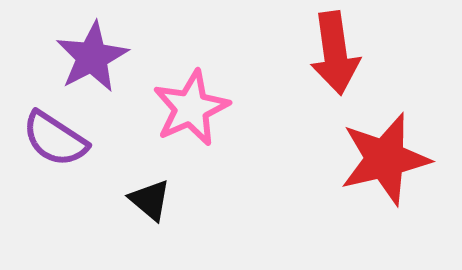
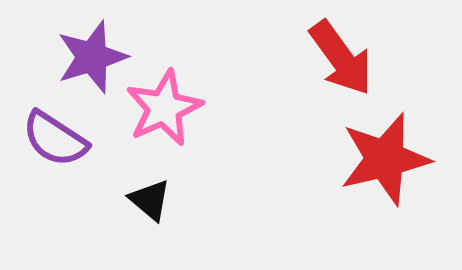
red arrow: moved 6 px right, 5 px down; rotated 28 degrees counterclockwise
purple star: rotated 10 degrees clockwise
pink star: moved 27 px left
